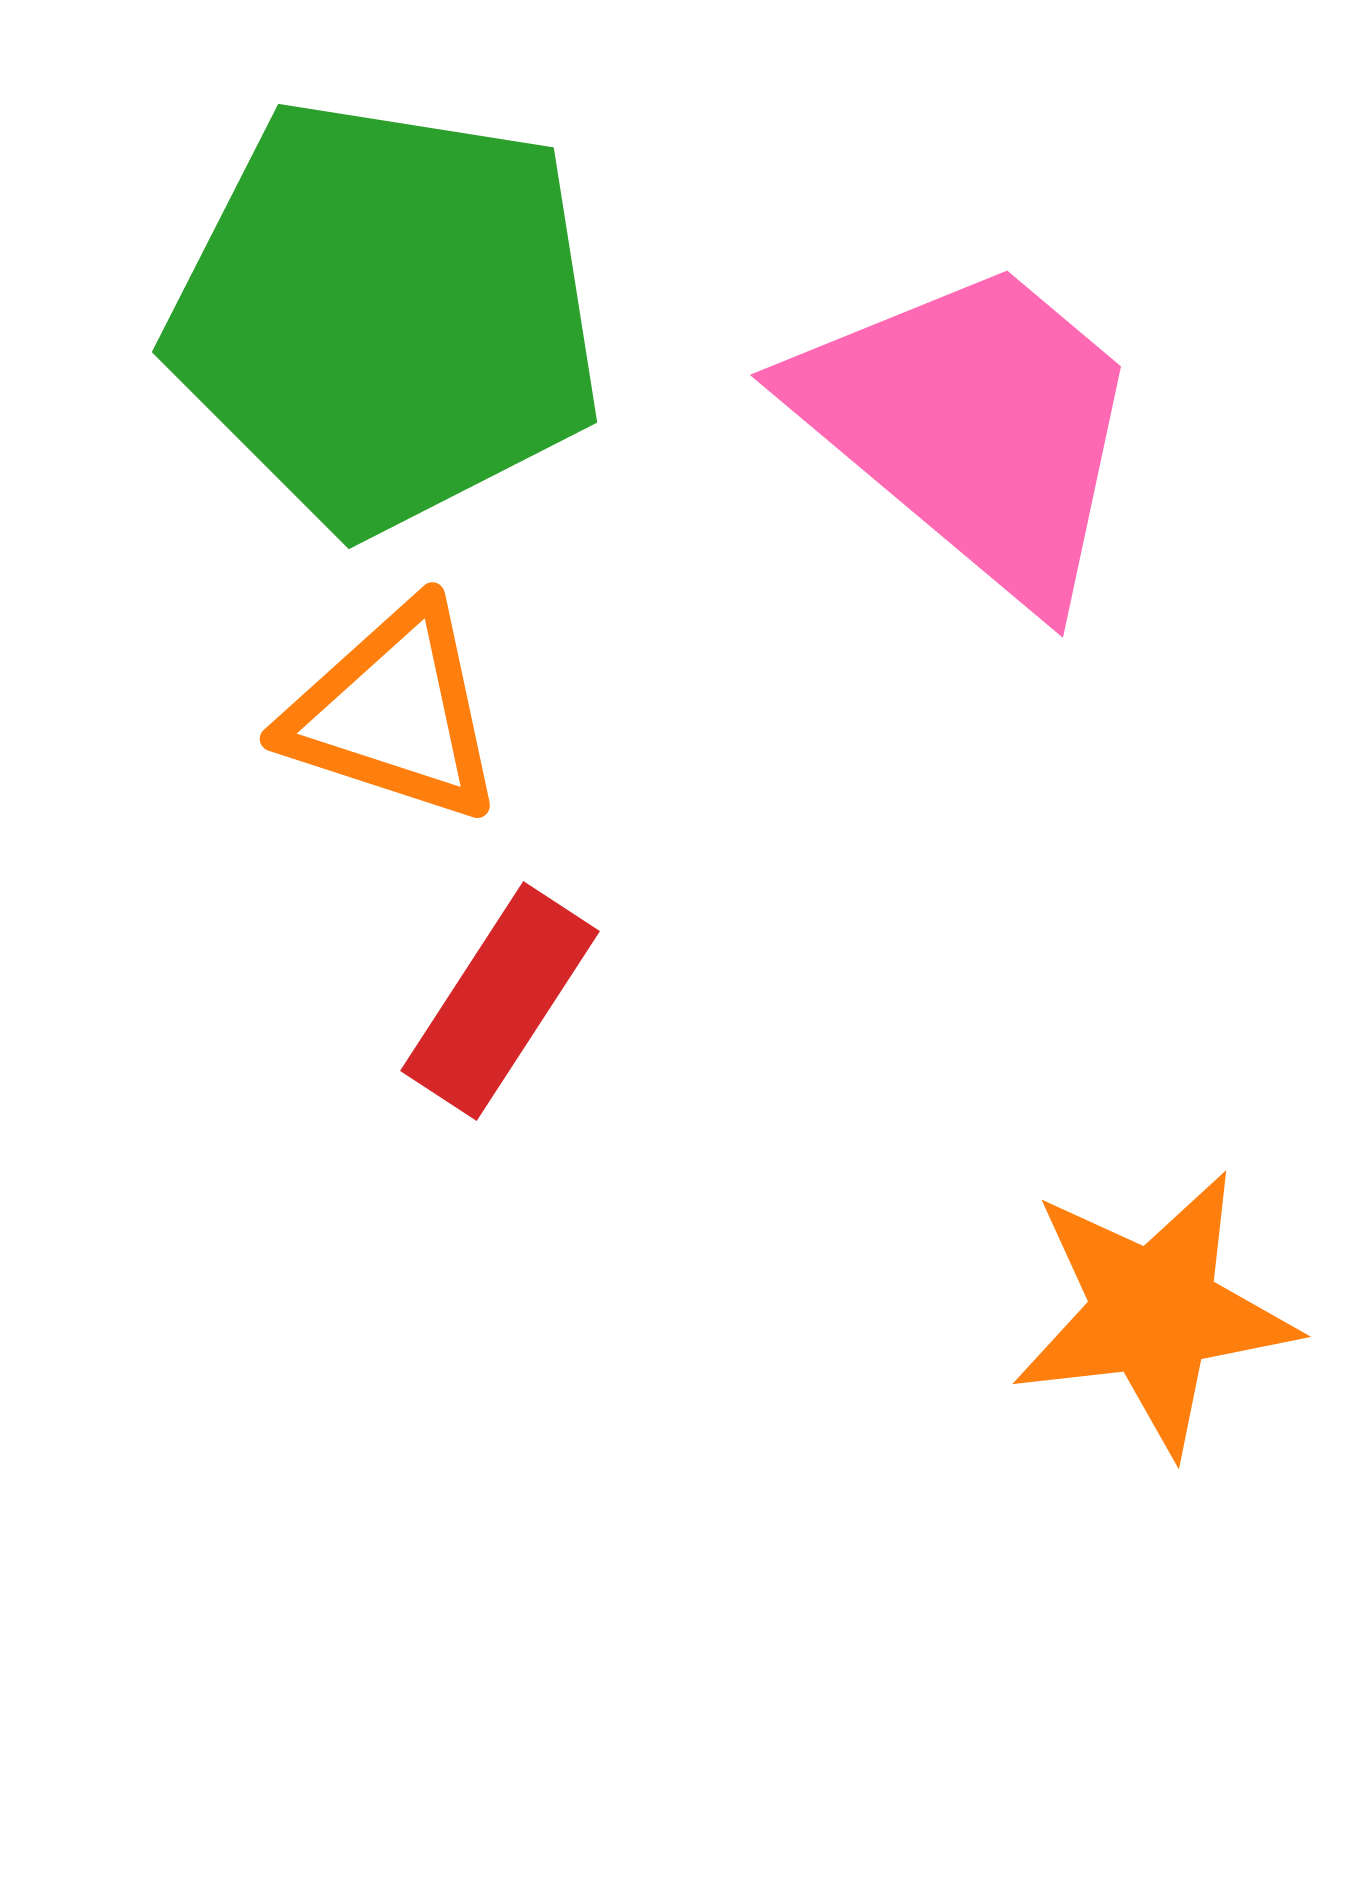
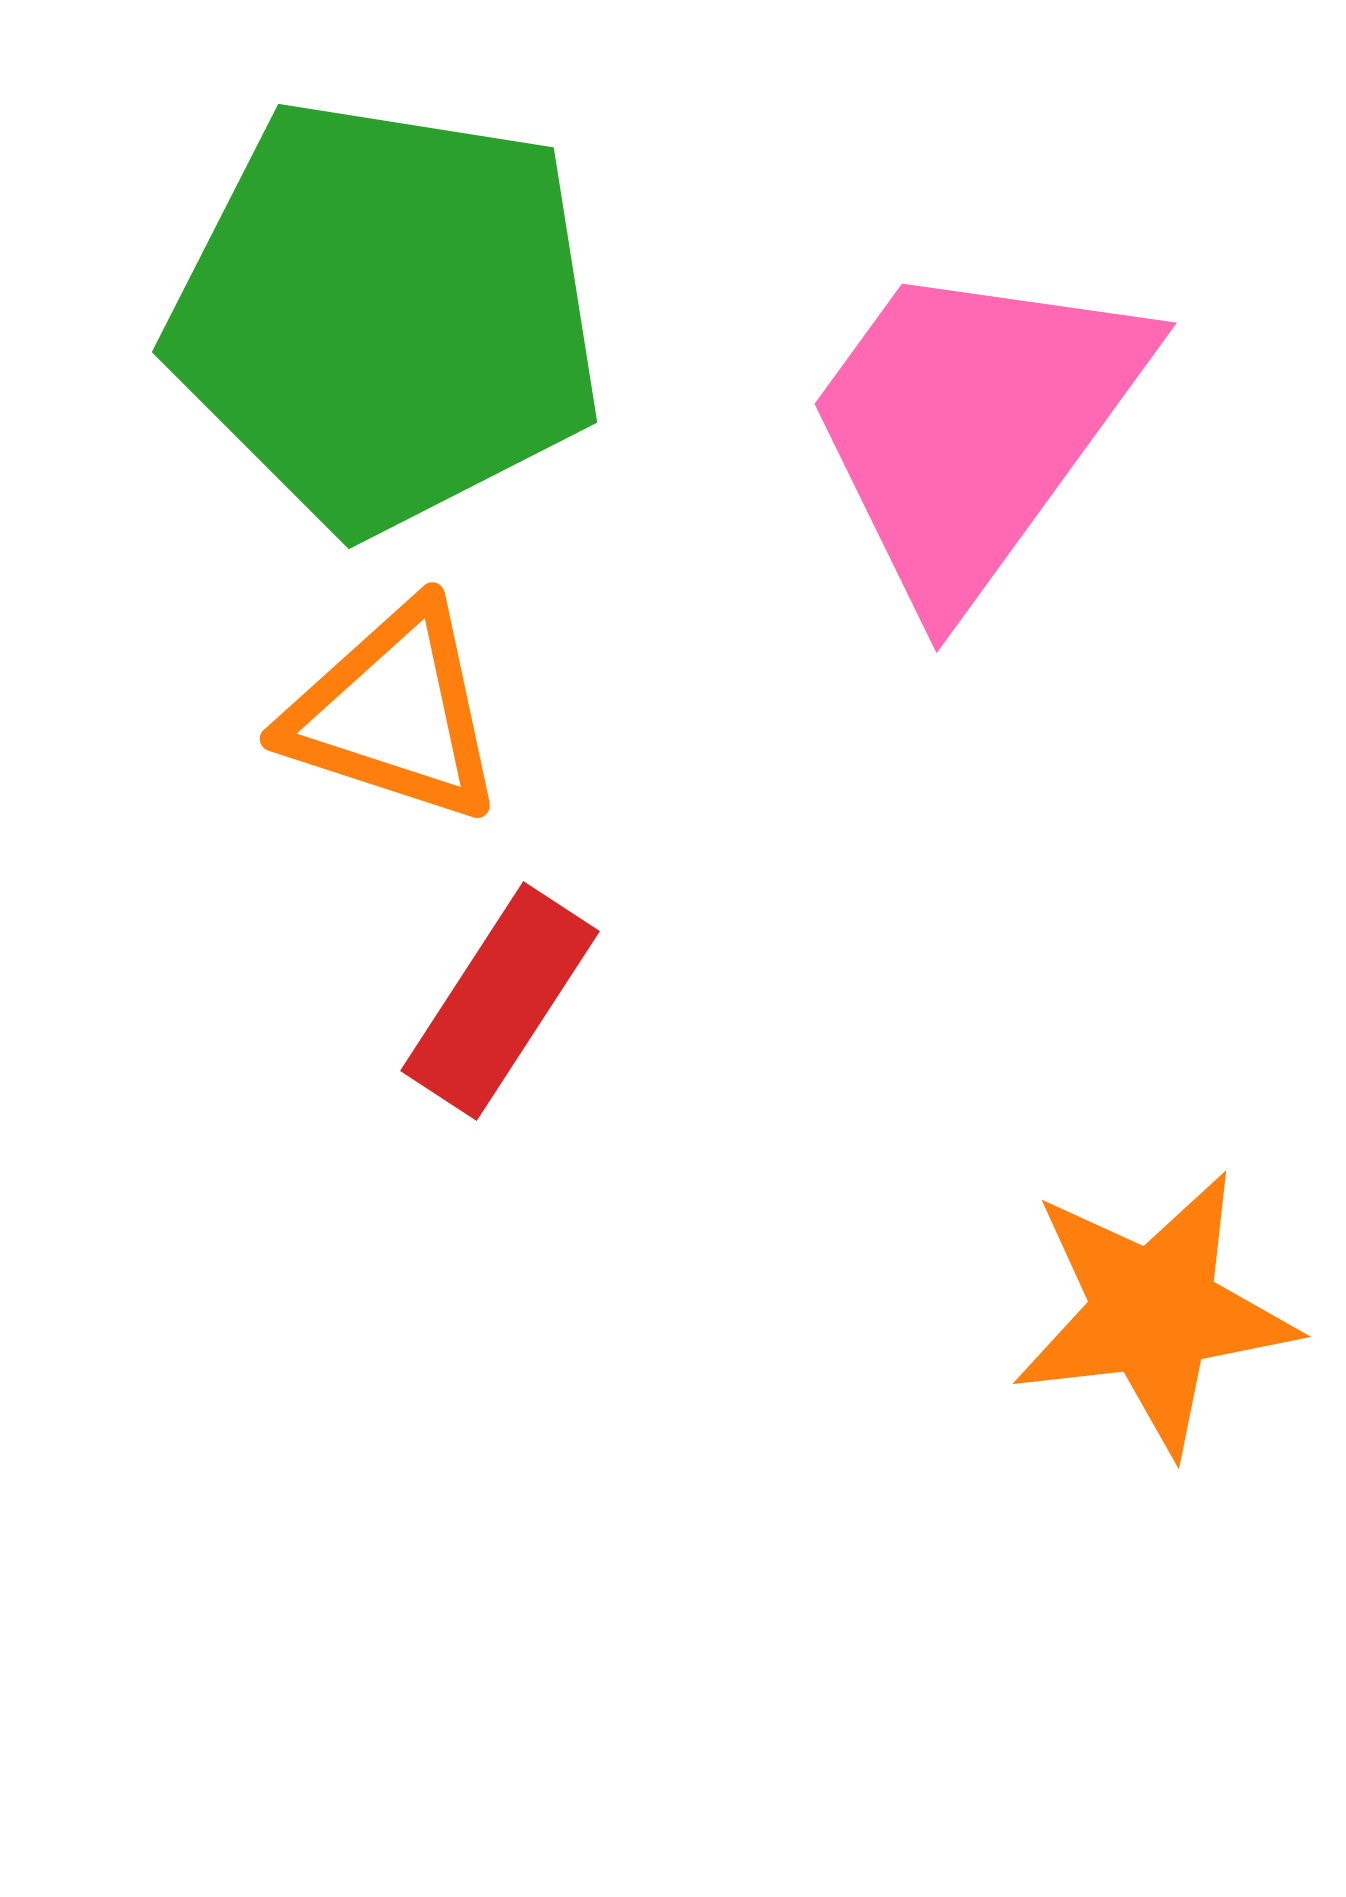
pink trapezoid: rotated 94 degrees counterclockwise
